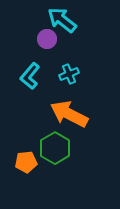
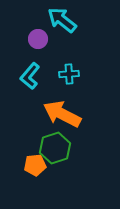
purple circle: moved 9 px left
cyan cross: rotated 18 degrees clockwise
orange arrow: moved 7 px left
green hexagon: rotated 12 degrees clockwise
orange pentagon: moved 9 px right, 3 px down
